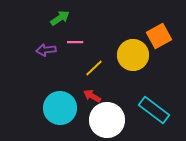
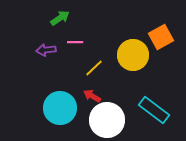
orange square: moved 2 px right, 1 px down
